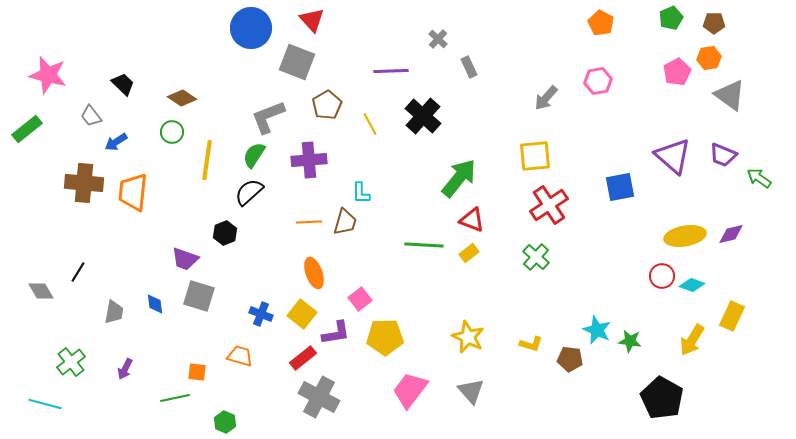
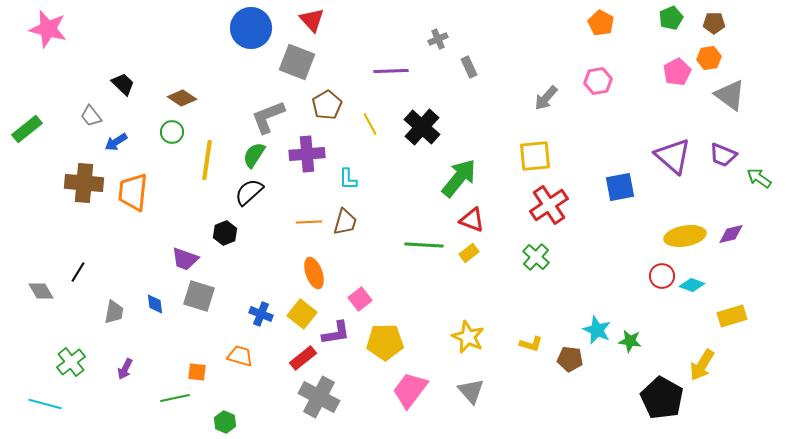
gray cross at (438, 39): rotated 24 degrees clockwise
pink star at (48, 75): moved 46 px up
black cross at (423, 116): moved 1 px left, 11 px down
purple cross at (309, 160): moved 2 px left, 6 px up
cyan L-shape at (361, 193): moved 13 px left, 14 px up
yellow rectangle at (732, 316): rotated 48 degrees clockwise
yellow pentagon at (385, 337): moved 5 px down
yellow arrow at (692, 340): moved 10 px right, 25 px down
